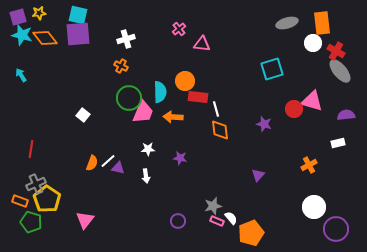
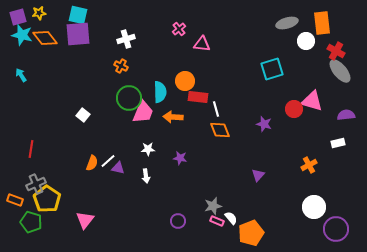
white circle at (313, 43): moved 7 px left, 2 px up
orange diamond at (220, 130): rotated 15 degrees counterclockwise
orange rectangle at (20, 201): moved 5 px left, 1 px up
